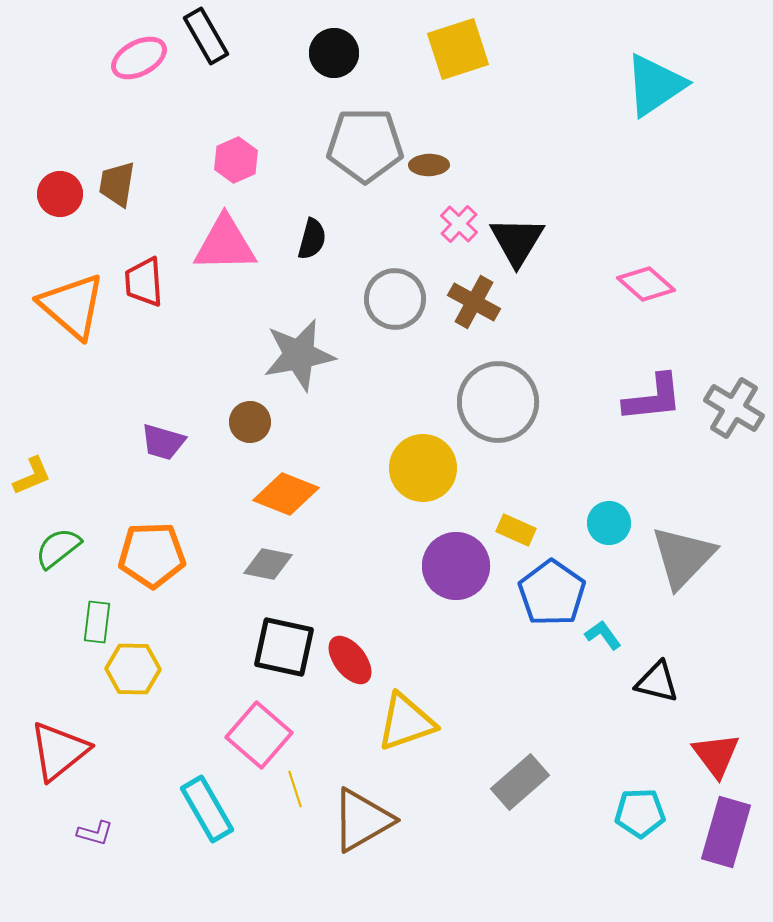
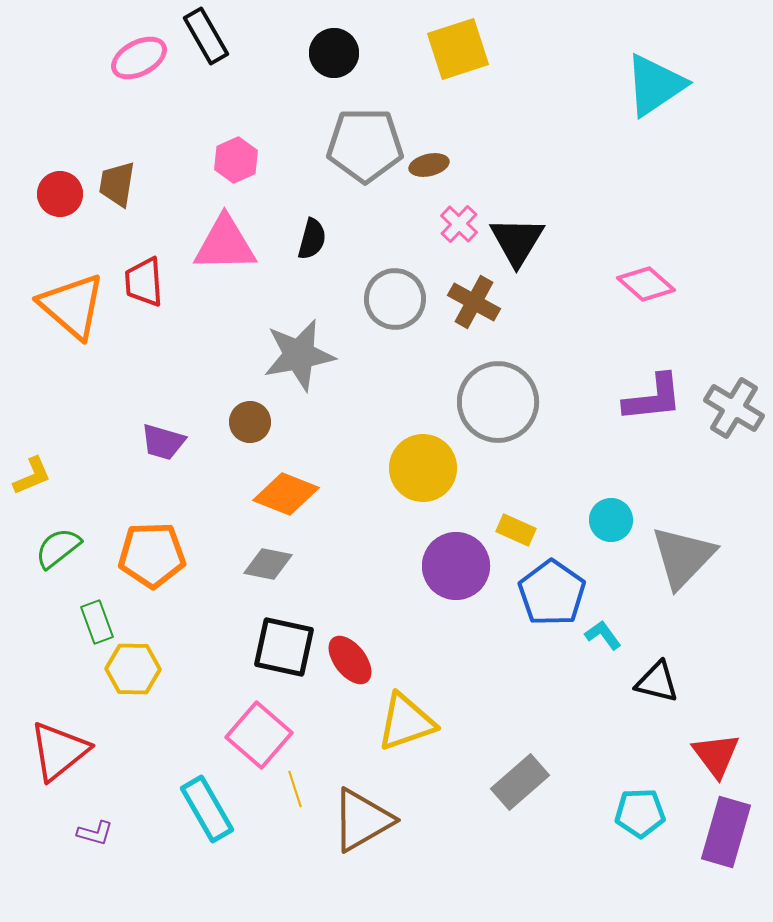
brown ellipse at (429, 165): rotated 12 degrees counterclockwise
cyan circle at (609, 523): moved 2 px right, 3 px up
green rectangle at (97, 622): rotated 27 degrees counterclockwise
